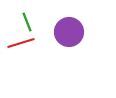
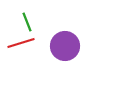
purple circle: moved 4 px left, 14 px down
